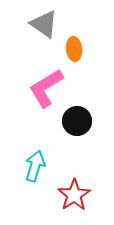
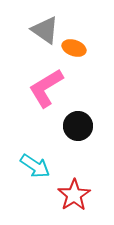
gray triangle: moved 1 px right, 6 px down
orange ellipse: moved 1 px up; rotated 65 degrees counterclockwise
black circle: moved 1 px right, 5 px down
cyan arrow: rotated 108 degrees clockwise
